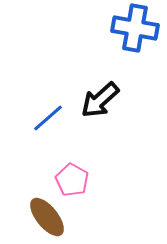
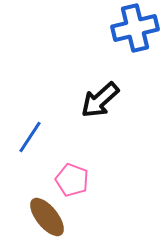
blue cross: rotated 24 degrees counterclockwise
blue line: moved 18 px left, 19 px down; rotated 16 degrees counterclockwise
pink pentagon: rotated 8 degrees counterclockwise
